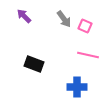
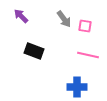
purple arrow: moved 3 px left
pink square: rotated 16 degrees counterclockwise
black rectangle: moved 13 px up
